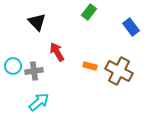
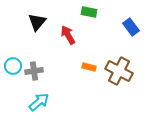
green rectangle: rotated 63 degrees clockwise
black triangle: rotated 24 degrees clockwise
red arrow: moved 11 px right, 17 px up
orange rectangle: moved 1 px left, 1 px down
